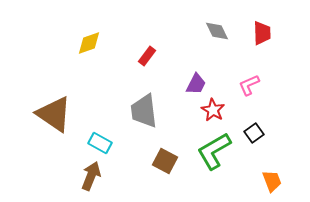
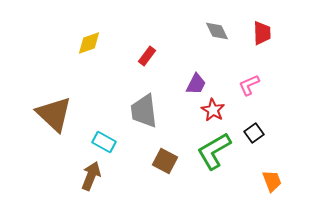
brown triangle: rotated 9 degrees clockwise
cyan rectangle: moved 4 px right, 1 px up
